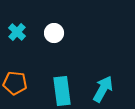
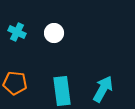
cyan cross: rotated 18 degrees counterclockwise
